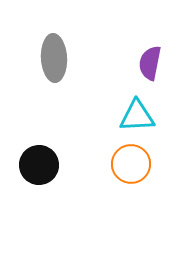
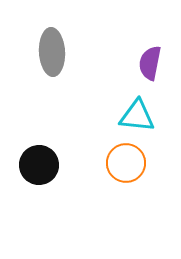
gray ellipse: moved 2 px left, 6 px up
cyan triangle: rotated 9 degrees clockwise
orange circle: moved 5 px left, 1 px up
